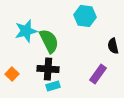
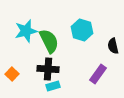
cyan hexagon: moved 3 px left, 14 px down; rotated 10 degrees clockwise
